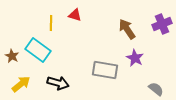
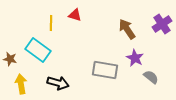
purple cross: rotated 12 degrees counterclockwise
brown star: moved 2 px left, 3 px down; rotated 16 degrees counterclockwise
yellow arrow: rotated 60 degrees counterclockwise
gray semicircle: moved 5 px left, 12 px up
